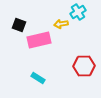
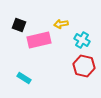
cyan cross: moved 4 px right, 28 px down; rotated 28 degrees counterclockwise
red hexagon: rotated 15 degrees clockwise
cyan rectangle: moved 14 px left
